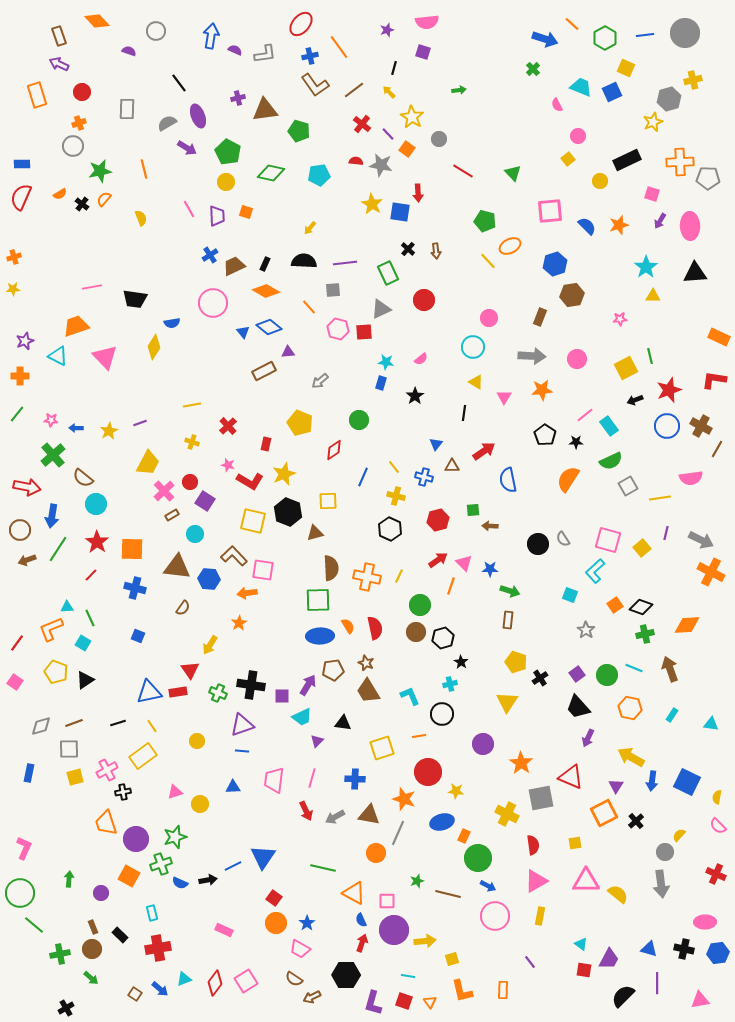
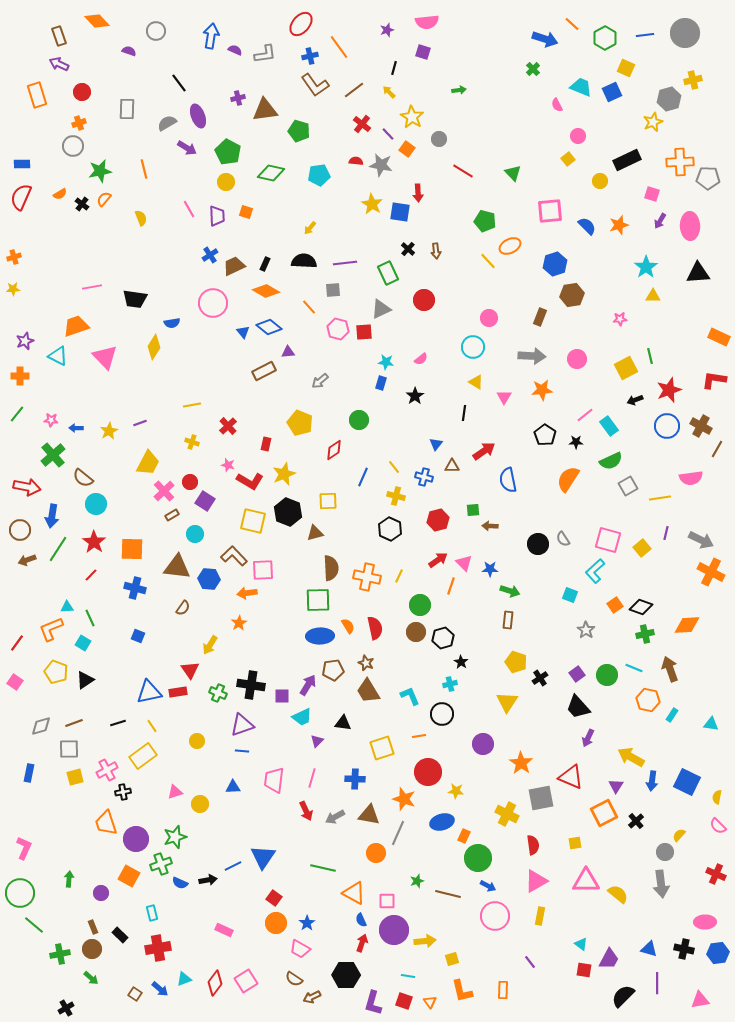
black triangle at (695, 273): moved 3 px right
red star at (97, 542): moved 3 px left
pink square at (263, 570): rotated 10 degrees counterclockwise
orange hexagon at (630, 708): moved 18 px right, 8 px up
